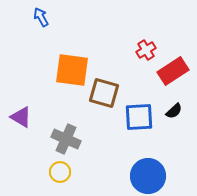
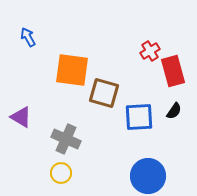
blue arrow: moved 13 px left, 20 px down
red cross: moved 4 px right, 1 px down
red rectangle: rotated 72 degrees counterclockwise
black semicircle: rotated 12 degrees counterclockwise
yellow circle: moved 1 px right, 1 px down
